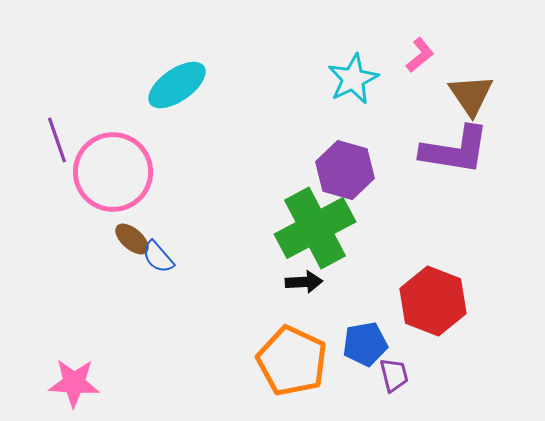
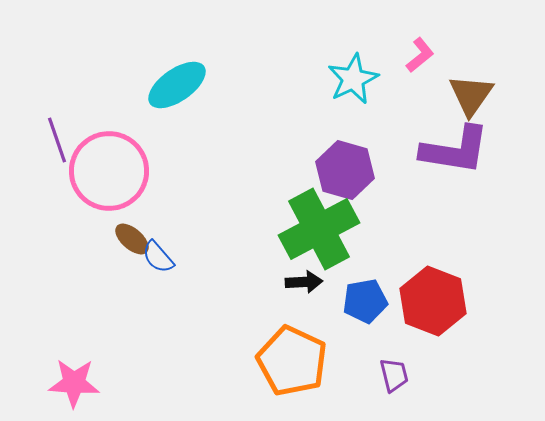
brown triangle: rotated 9 degrees clockwise
pink circle: moved 4 px left, 1 px up
green cross: moved 4 px right, 1 px down
blue pentagon: moved 43 px up
